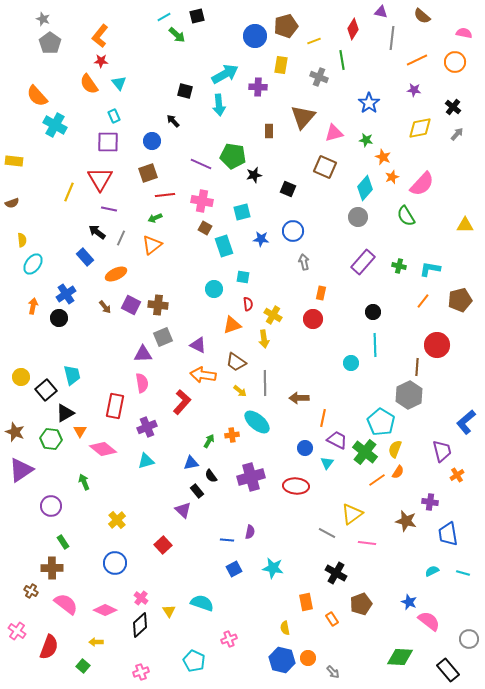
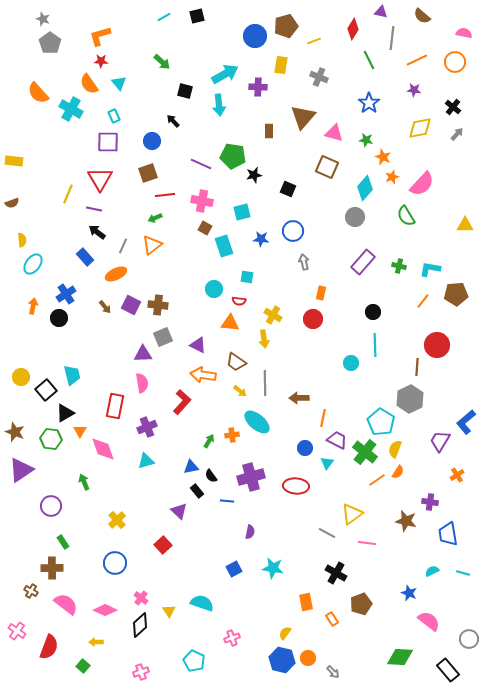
green arrow at (177, 35): moved 15 px left, 27 px down
orange L-shape at (100, 36): rotated 35 degrees clockwise
green line at (342, 60): moved 27 px right; rotated 18 degrees counterclockwise
orange semicircle at (37, 96): moved 1 px right, 3 px up
cyan cross at (55, 125): moved 16 px right, 16 px up
pink triangle at (334, 133): rotated 30 degrees clockwise
brown square at (325, 167): moved 2 px right
yellow line at (69, 192): moved 1 px left, 2 px down
purple line at (109, 209): moved 15 px left
gray circle at (358, 217): moved 3 px left
gray line at (121, 238): moved 2 px right, 8 px down
cyan square at (243, 277): moved 4 px right
brown pentagon at (460, 300): moved 4 px left, 6 px up; rotated 10 degrees clockwise
red semicircle at (248, 304): moved 9 px left, 3 px up; rotated 104 degrees clockwise
orange triangle at (232, 325): moved 2 px left, 2 px up; rotated 24 degrees clockwise
gray hexagon at (409, 395): moved 1 px right, 4 px down
pink diamond at (103, 449): rotated 32 degrees clockwise
purple trapezoid at (442, 451): moved 2 px left, 10 px up; rotated 135 degrees counterclockwise
blue triangle at (191, 463): moved 4 px down
purple triangle at (183, 510): moved 4 px left, 1 px down
blue line at (227, 540): moved 39 px up
blue star at (409, 602): moved 9 px up
yellow semicircle at (285, 628): moved 5 px down; rotated 48 degrees clockwise
pink cross at (229, 639): moved 3 px right, 1 px up
